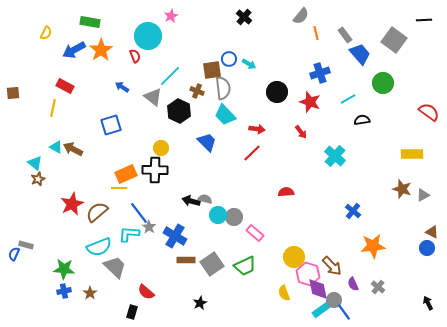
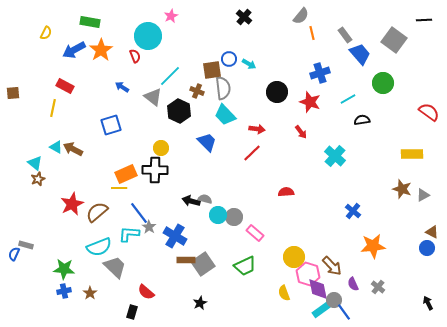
orange line at (316, 33): moved 4 px left
gray square at (212, 264): moved 9 px left
